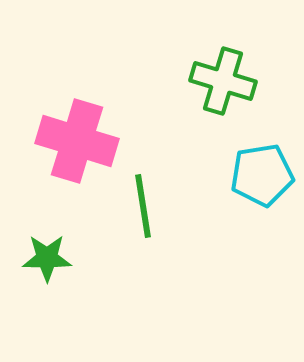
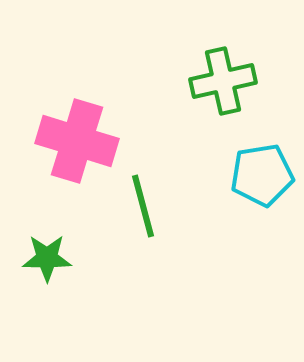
green cross: rotated 30 degrees counterclockwise
green line: rotated 6 degrees counterclockwise
